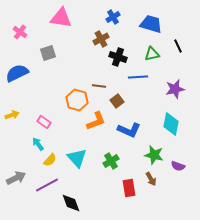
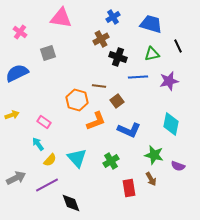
purple star: moved 6 px left, 8 px up
